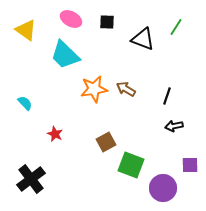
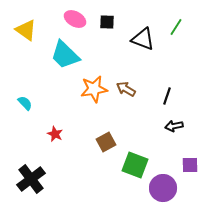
pink ellipse: moved 4 px right
green square: moved 4 px right
